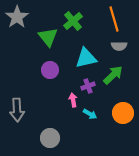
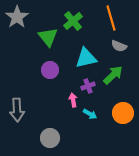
orange line: moved 3 px left, 1 px up
gray semicircle: rotated 21 degrees clockwise
